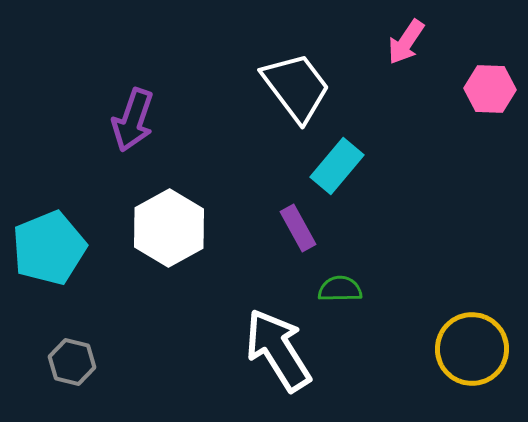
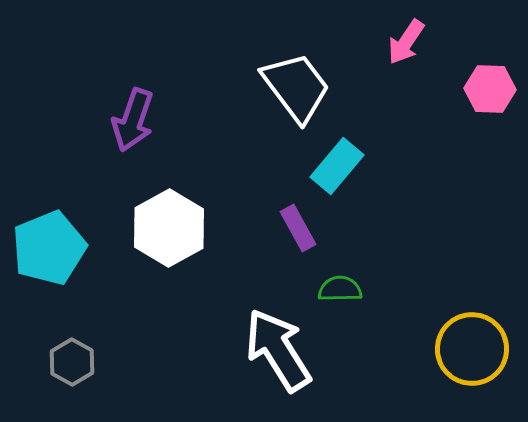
gray hexagon: rotated 15 degrees clockwise
